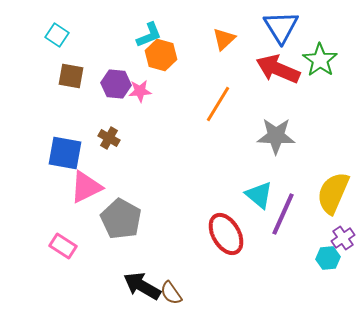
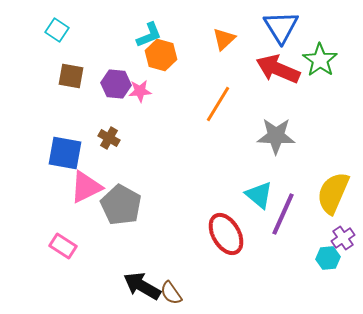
cyan square: moved 5 px up
gray pentagon: moved 14 px up
